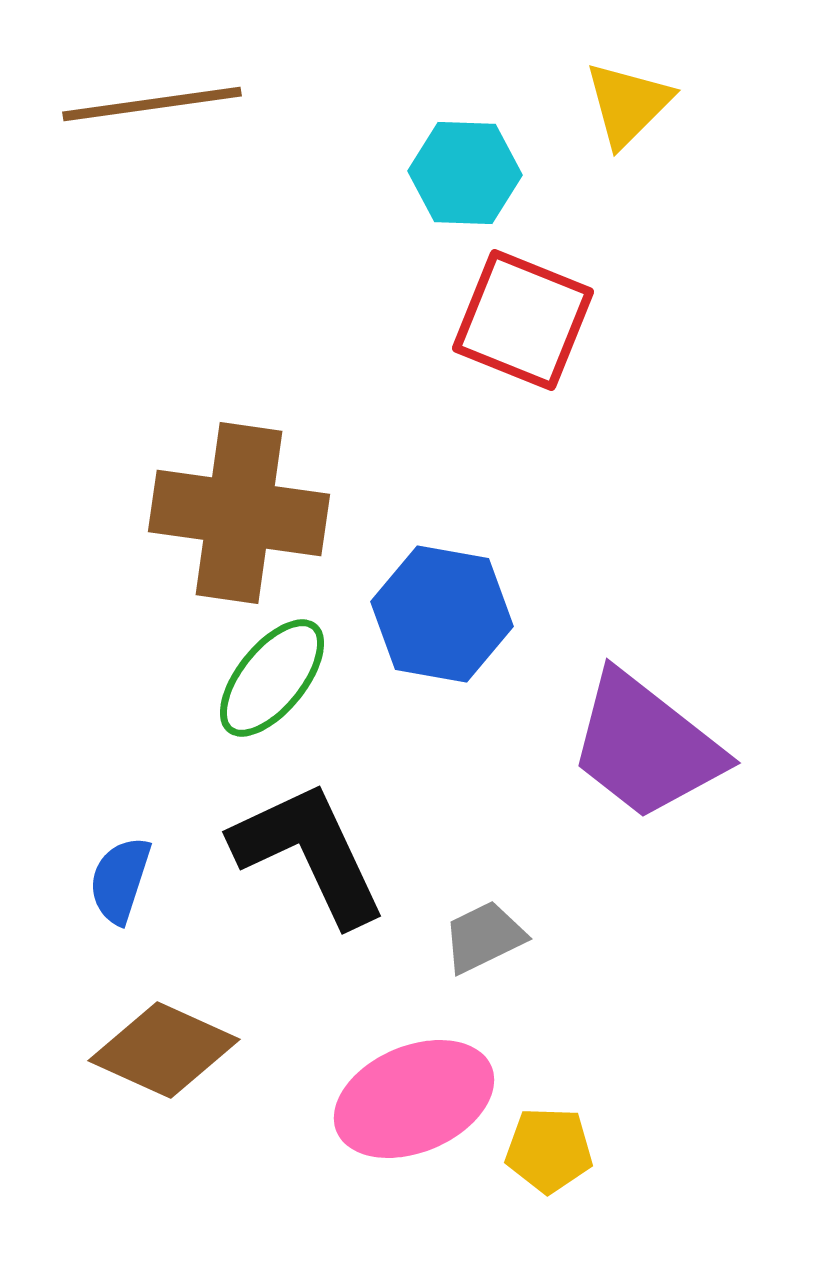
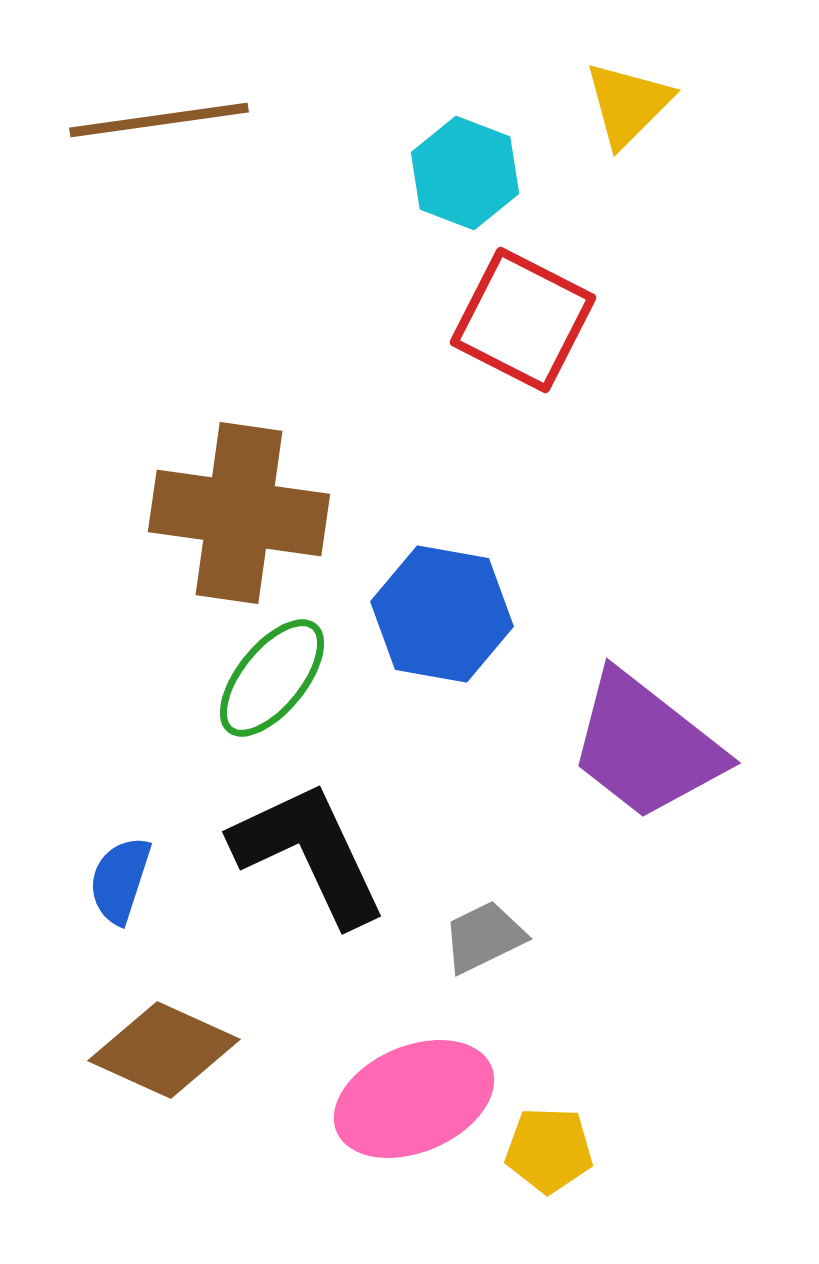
brown line: moved 7 px right, 16 px down
cyan hexagon: rotated 19 degrees clockwise
red square: rotated 5 degrees clockwise
